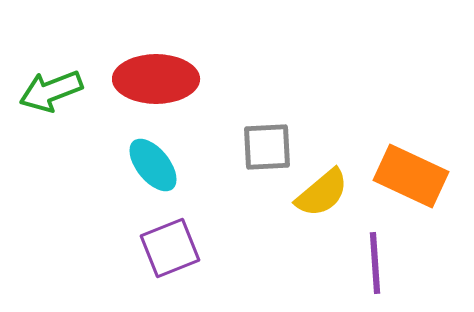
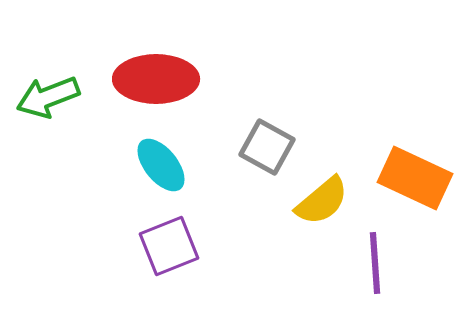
green arrow: moved 3 px left, 6 px down
gray square: rotated 32 degrees clockwise
cyan ellipse: moved 8 px right
orange rectangle: moved 4 px right, 2 px down
yellow semicircle: moved 8 px down
purple square: moved 1 px left, 2 px up
